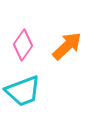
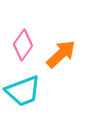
orange arrow: moved 6 px left, 8 px down
